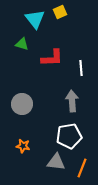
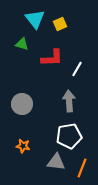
yellow square: moved 12 px down
white line: moved 4 px left, 1 px down; rotated 35 degrees clockwise
gray arrow: moved 3 px left
